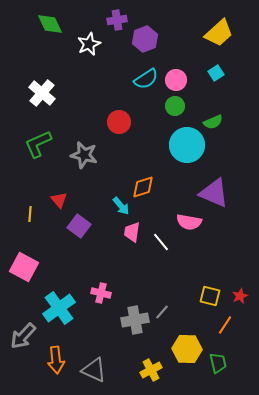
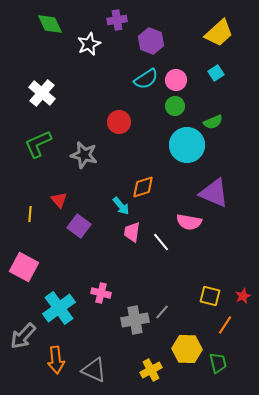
purple hexagon: moved 6 px right, 2 px down; rotated 20 degrees counterclockwise
red star: moved 3 px right
